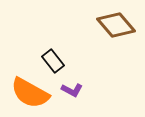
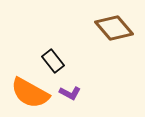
brown diamond: moved 2 px left, 3 px down
purple L-shape: moved 2 px left, 3 px down
